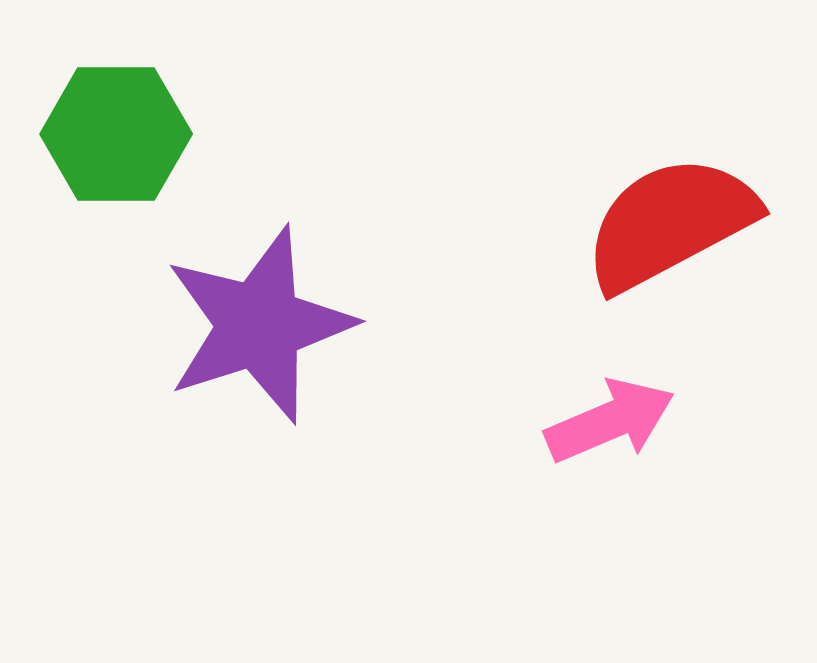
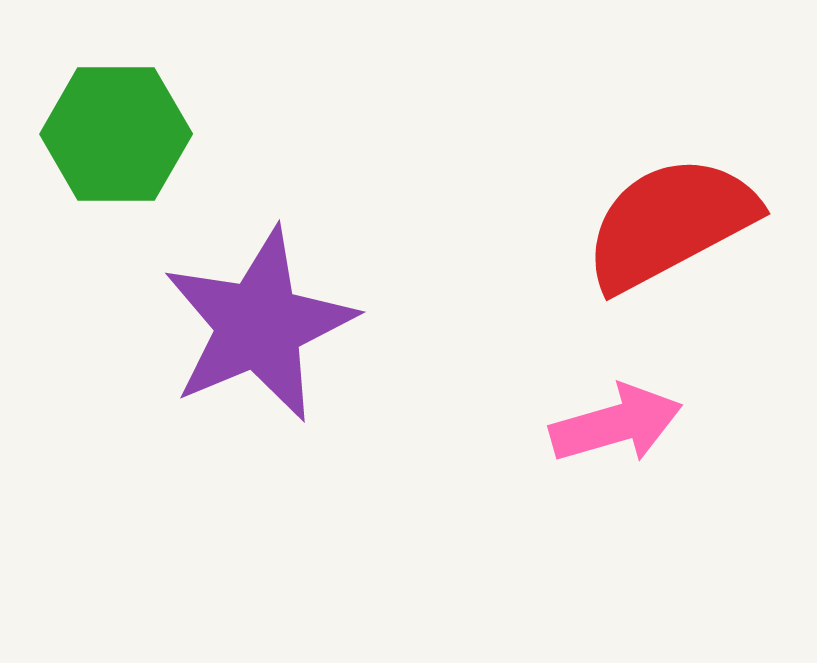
purple star: rotated 5 degrees counterclockwise
pink arrow: moved 6 px right, 3 px down; rotated 7 degrees clockwise
